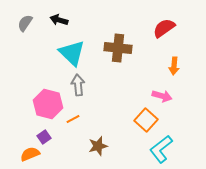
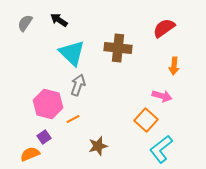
black arrow: rotated 18 degrees clockwise
gray arrow: rotated 25 degrees clockwise
